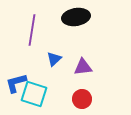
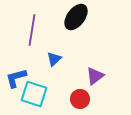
black ellipse: rotated 44 degrees counterclockwise
purple triangle: moved 12 px right, 9 px down; rotated 30 degrees counterclockwise
blue L-shape: moved 5 px up
red circle: moved 2 px left
